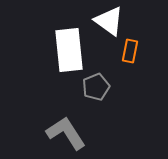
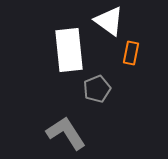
orange rectangle: moved 1 px right, 2 px down
gray pentagon: moved 1 px right, 2 px down
